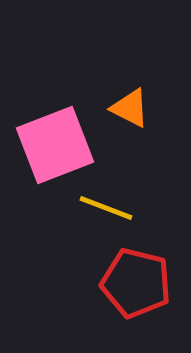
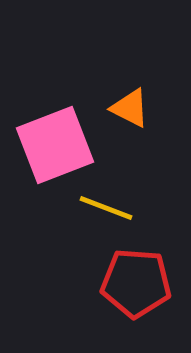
red pentagon: rotated 10 degrees counterclockwise
